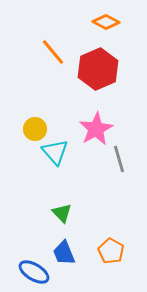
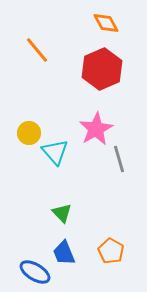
orange diamond: moved 1 px down; rotated 32 degrees clockwise
orange line: moved 16 px left, 2 px up
red hexagon: moved 4 px right
yellow circle: moved 6 px left, 4 px down
blue ellipse: moved 1 px right
